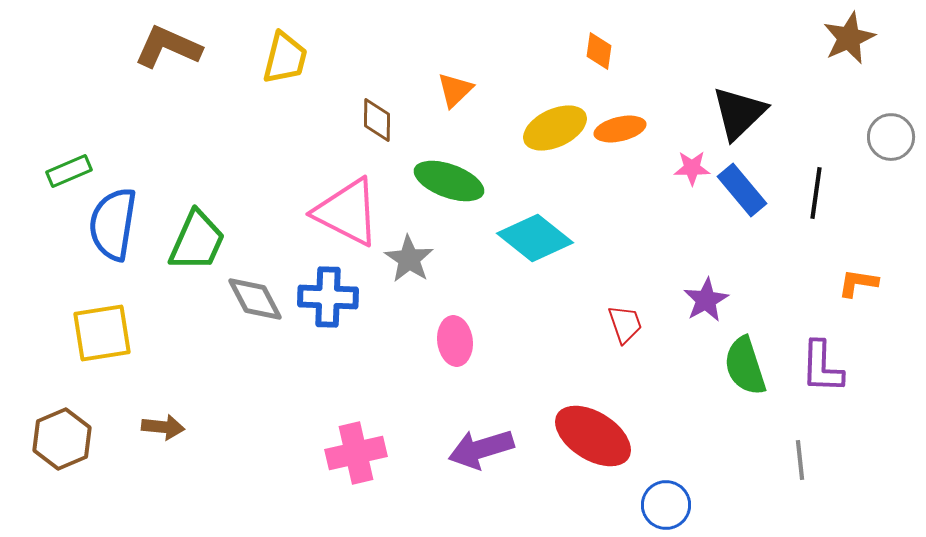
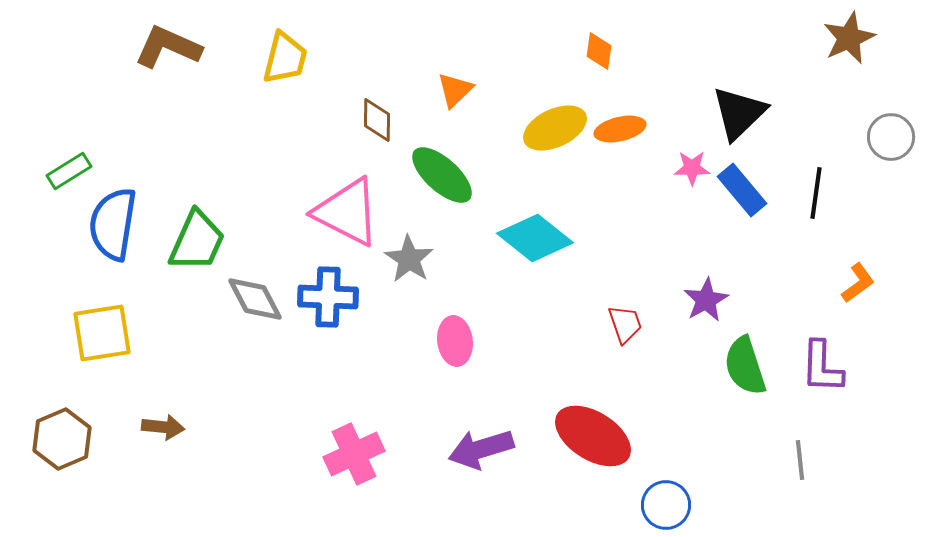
green rectangle: rotated 9 degrees counterclockwise
green ellipse: moved 7 px left, 6 px up; rotated 22 degrees clockwise
orange L-shape: rotated 135 degrees clockwise
pink cross: moved 2 px left, 1 px down; rotated 12 degrees counterclockwise
